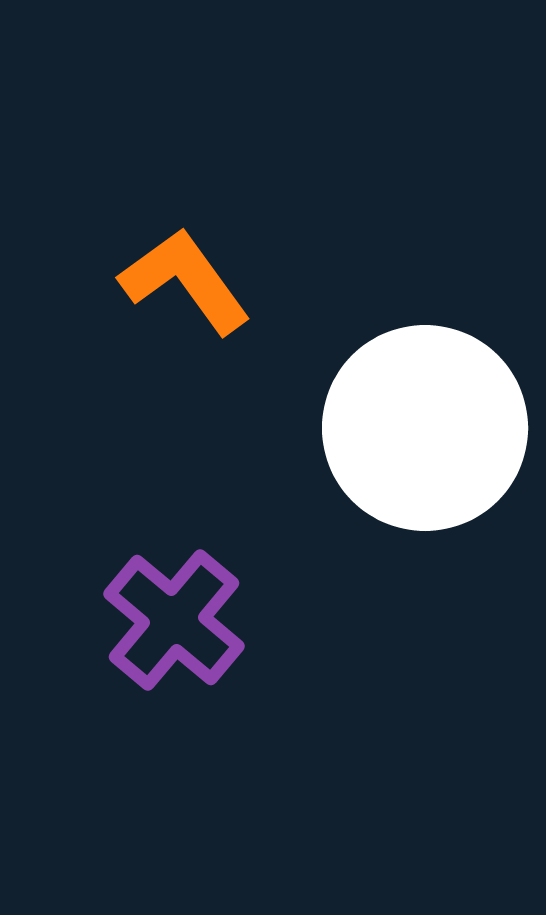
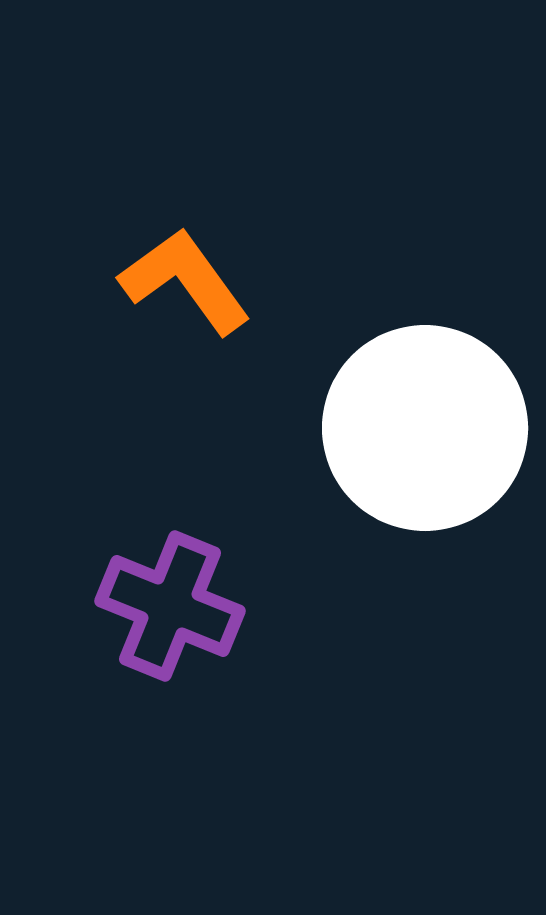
purple cross: moved 4 px left, 14 px up; rotated 18 degrees counterclockwise
